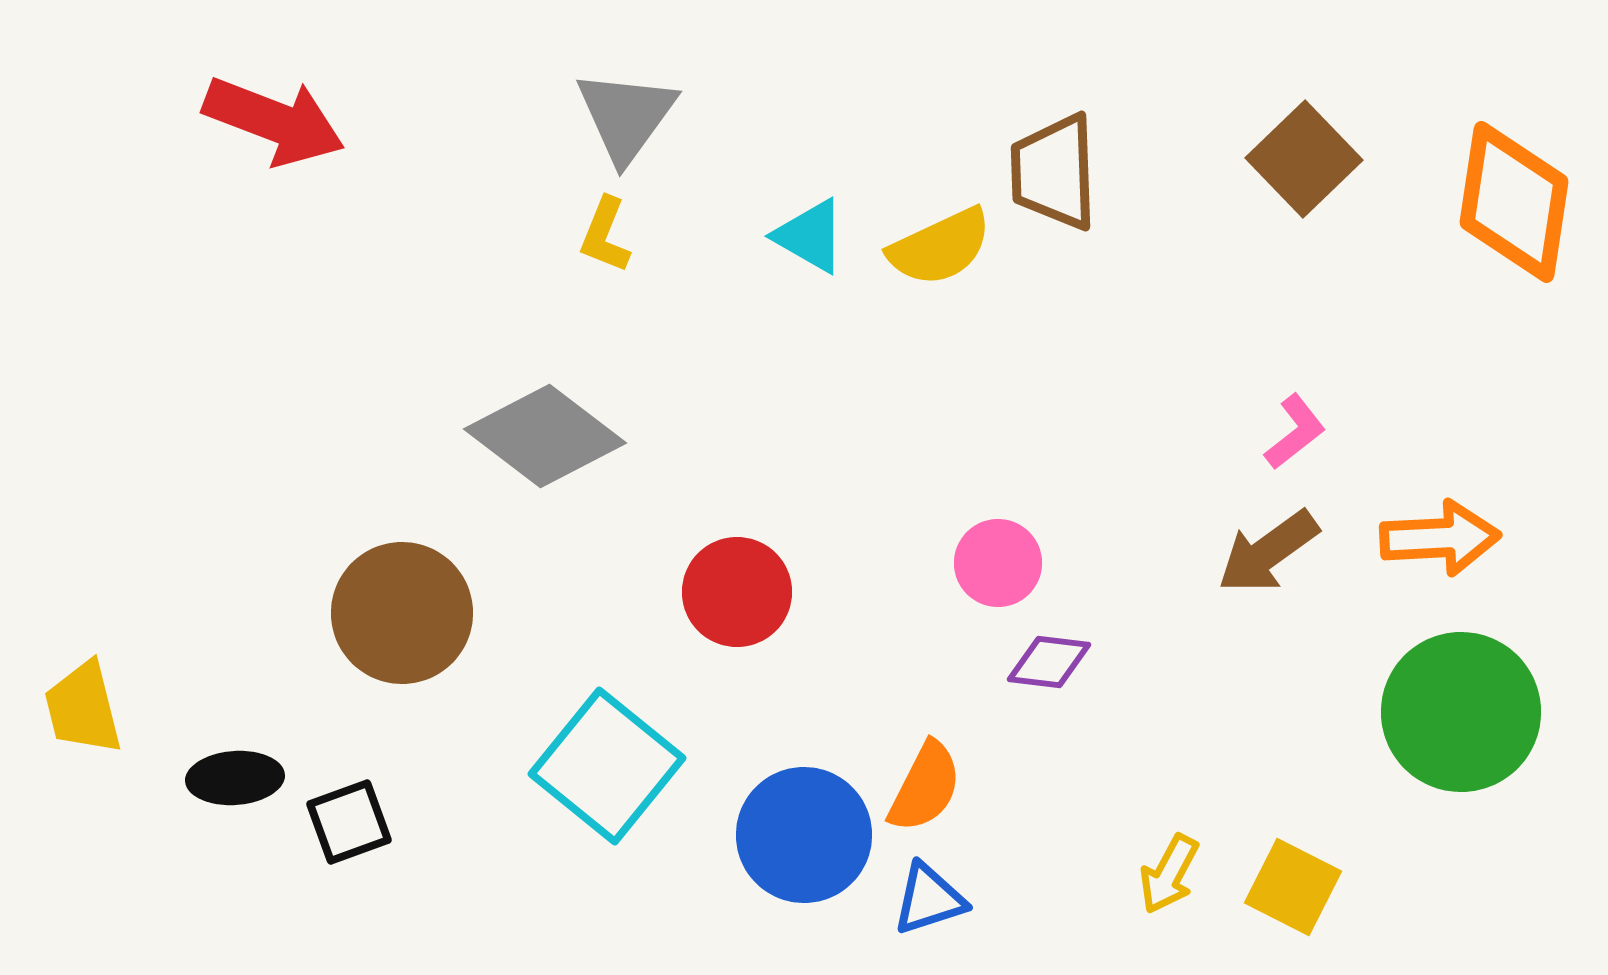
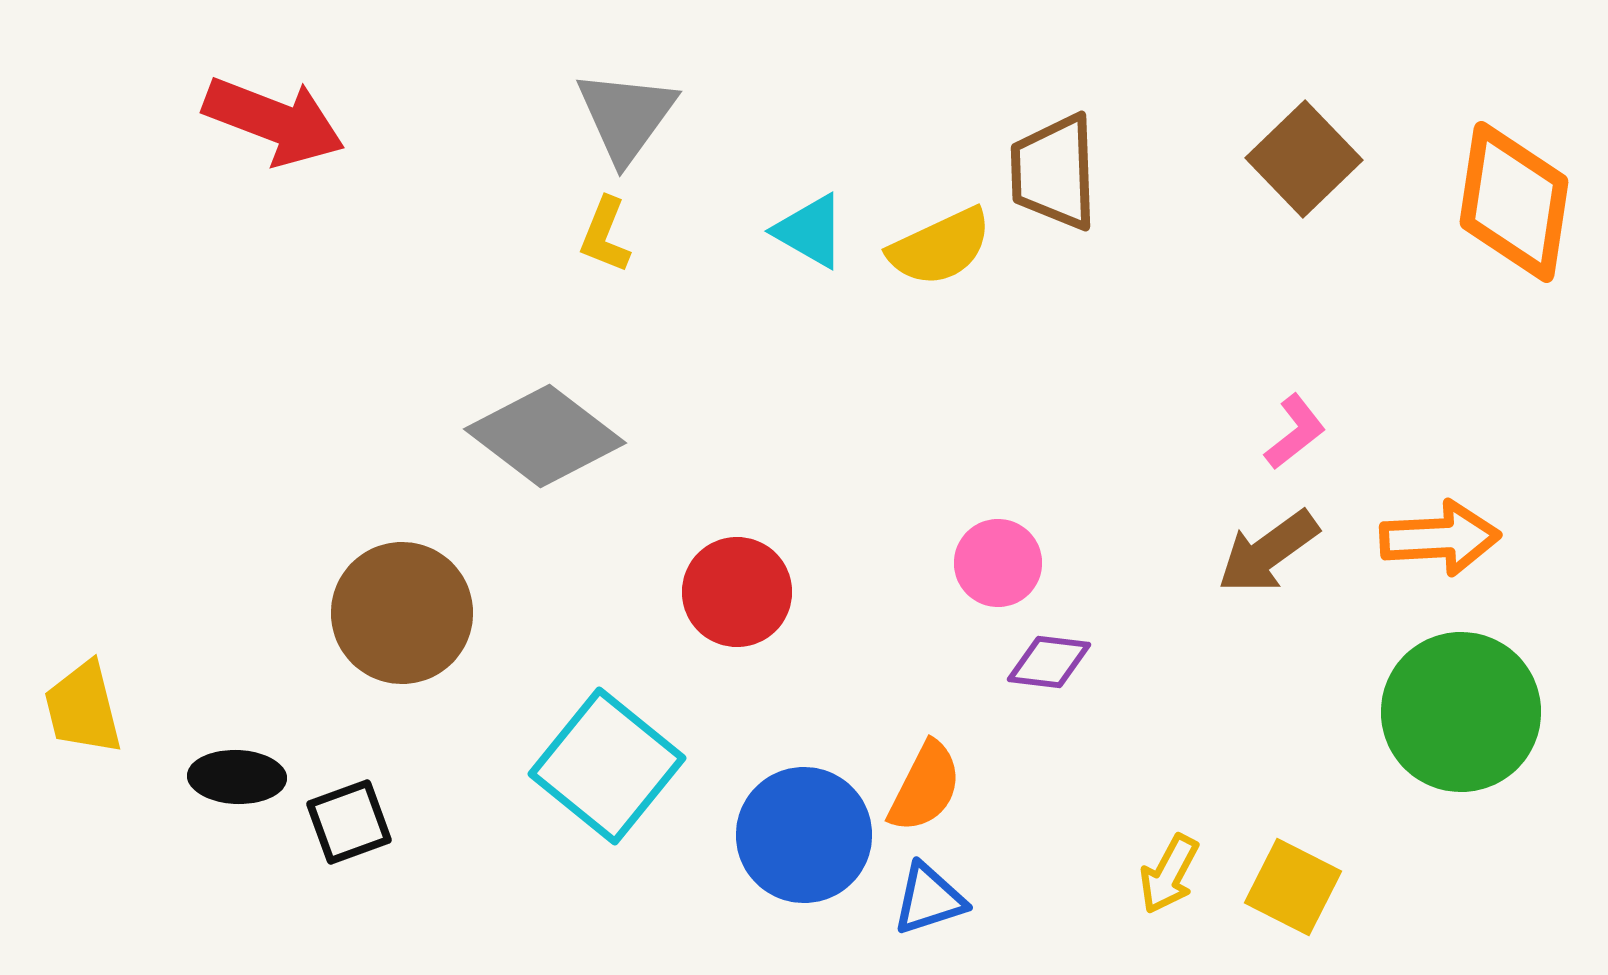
cyan triangle: moved 5 px up
black ellipse: moved 2 px right, 1 px up; rotated 6 degrees clockwise
